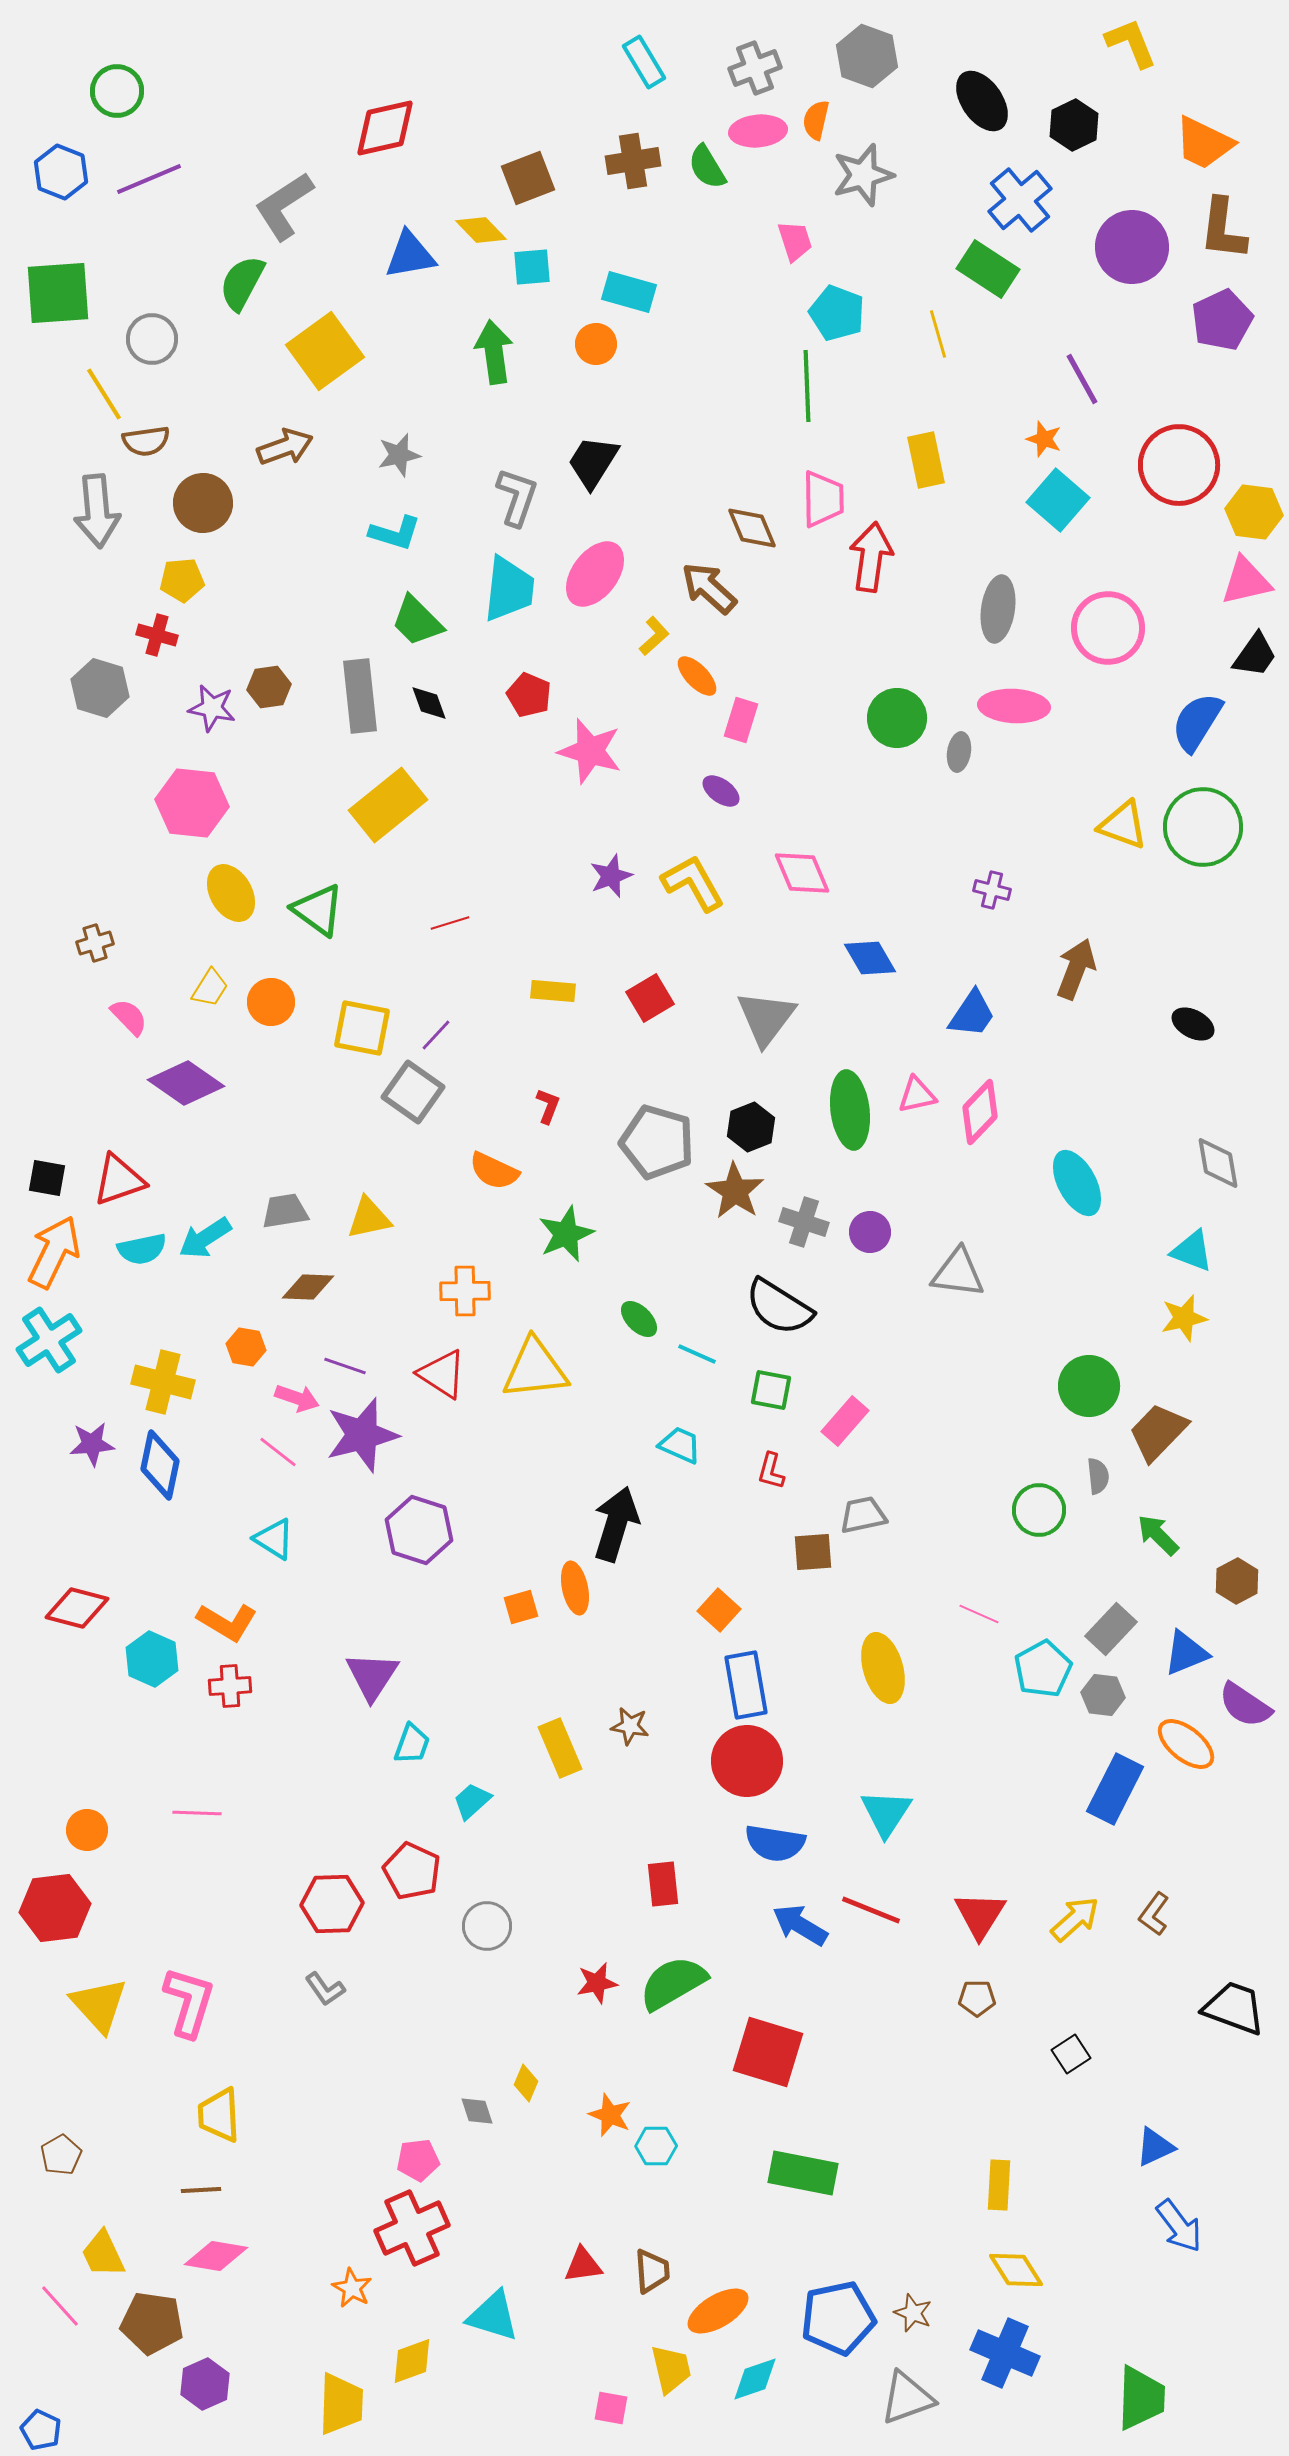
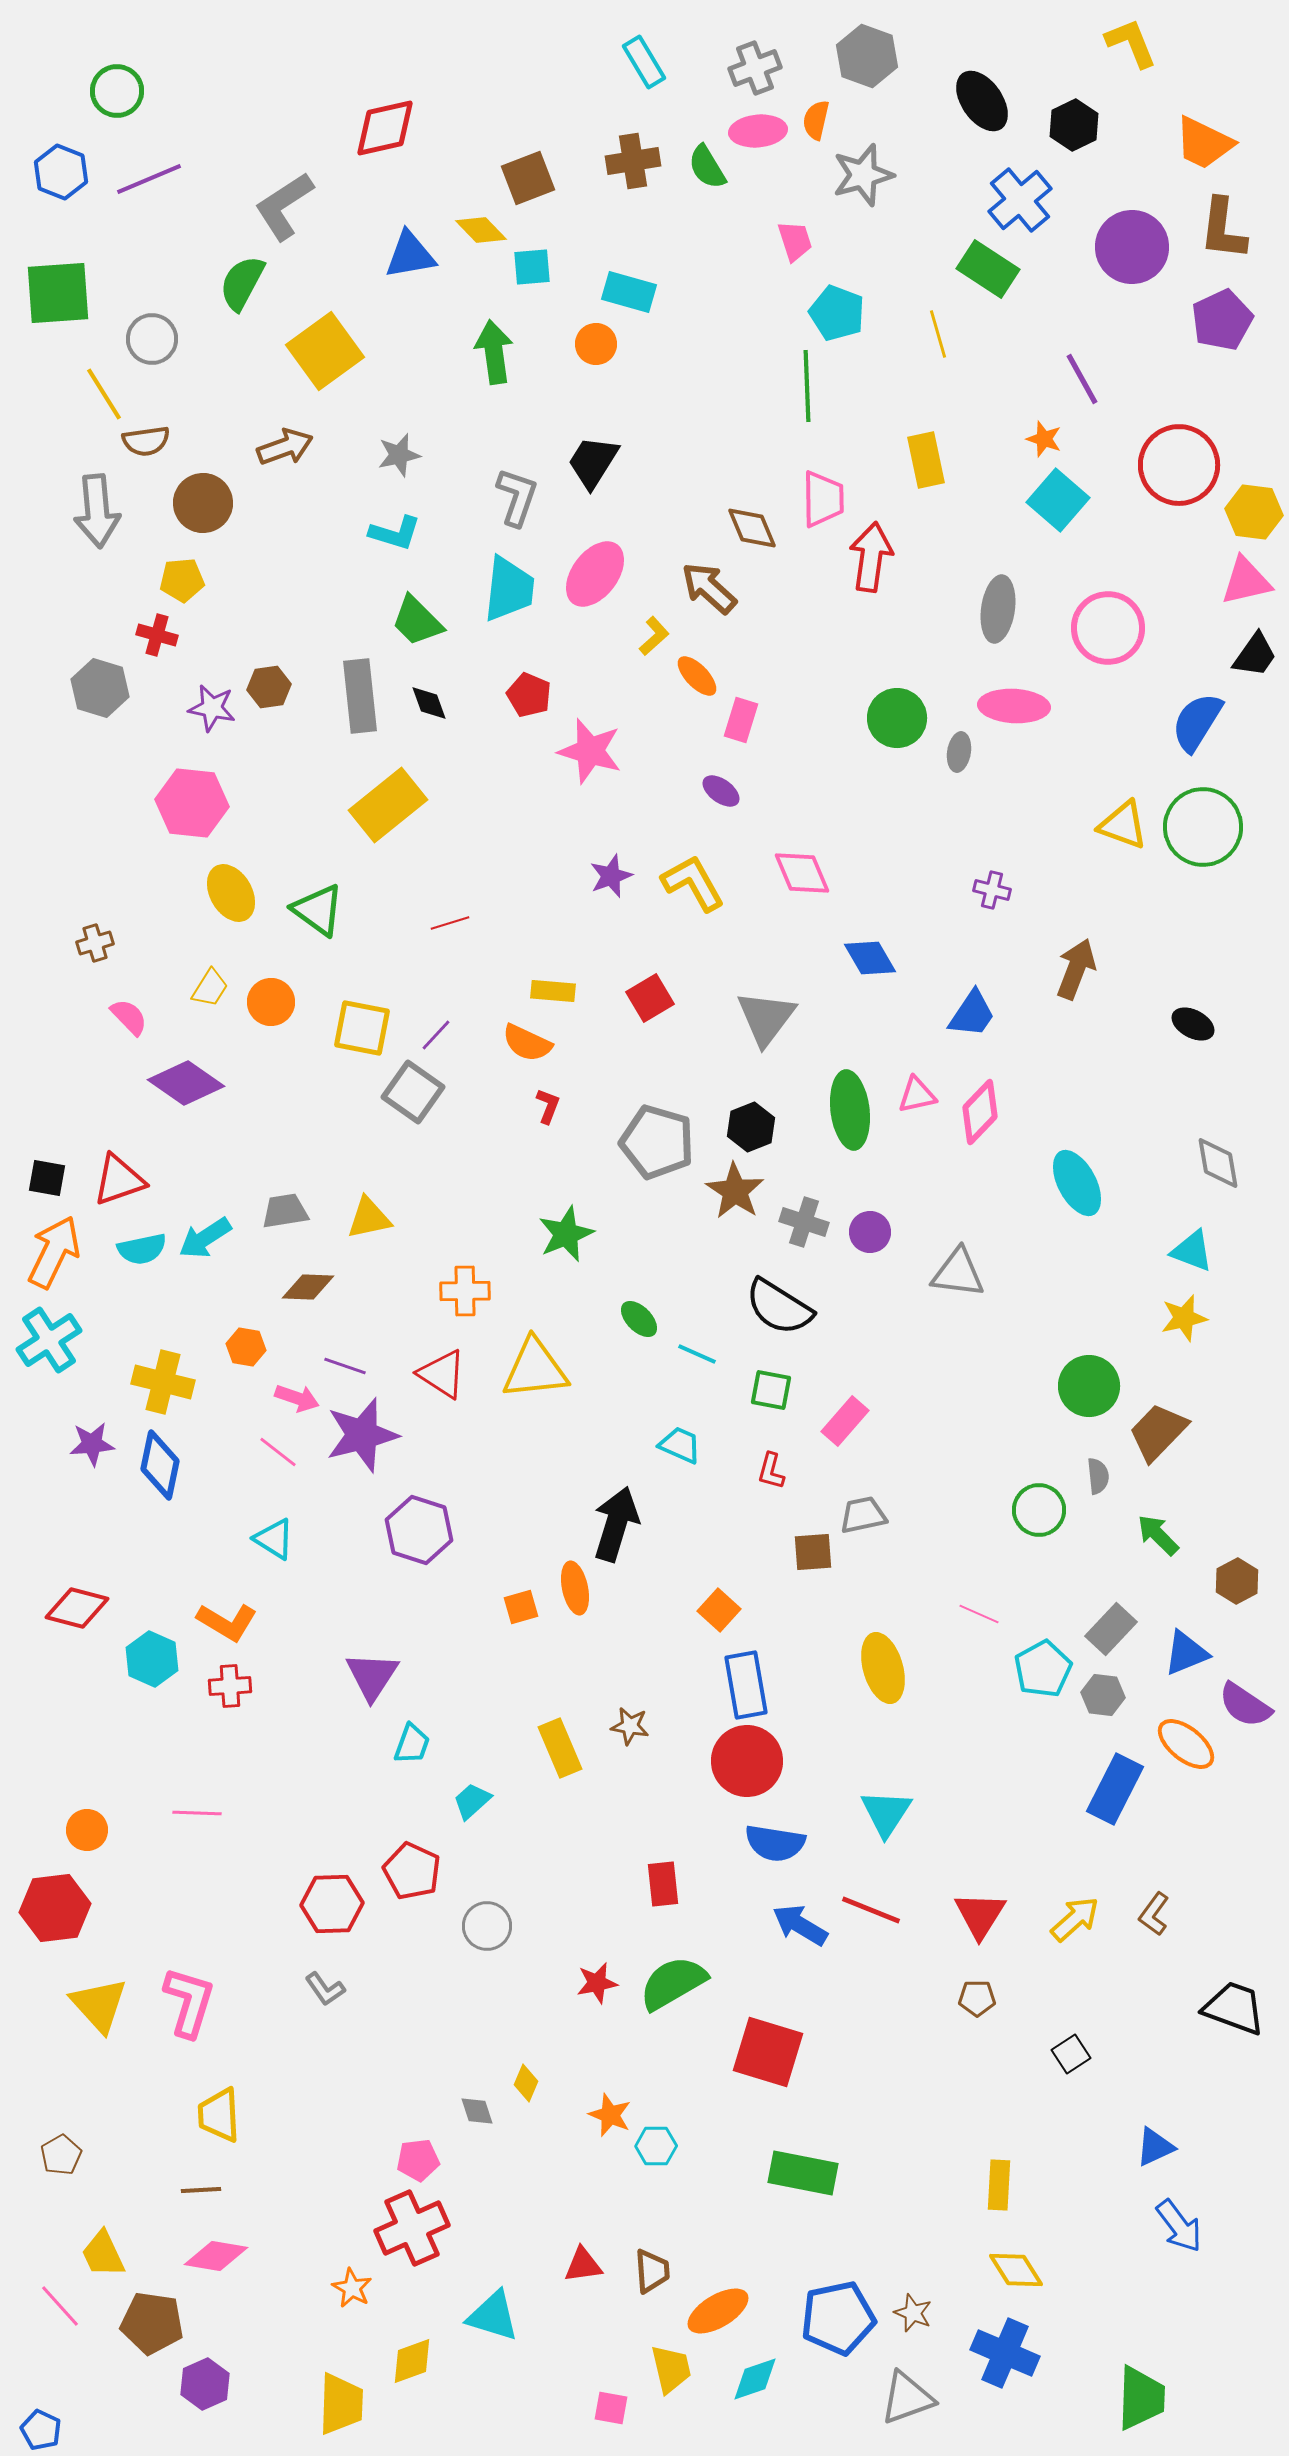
orange semicircle at (494, 1171): moved 33 px right, 128 px up
